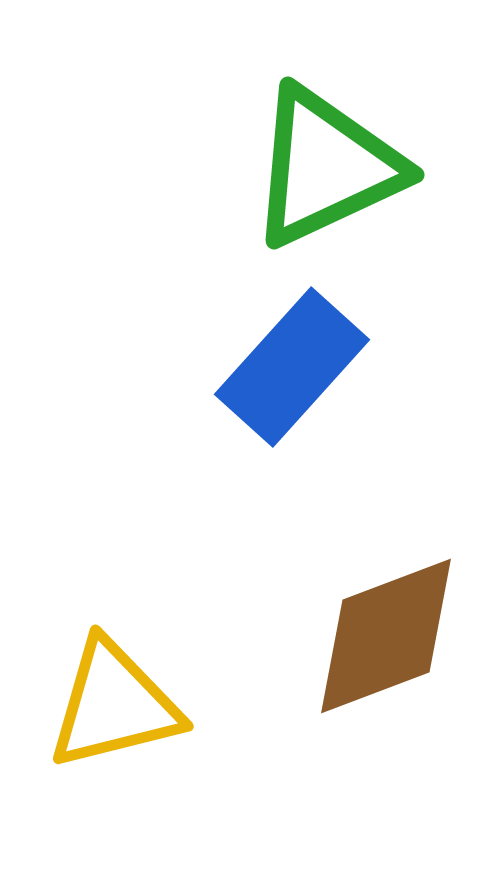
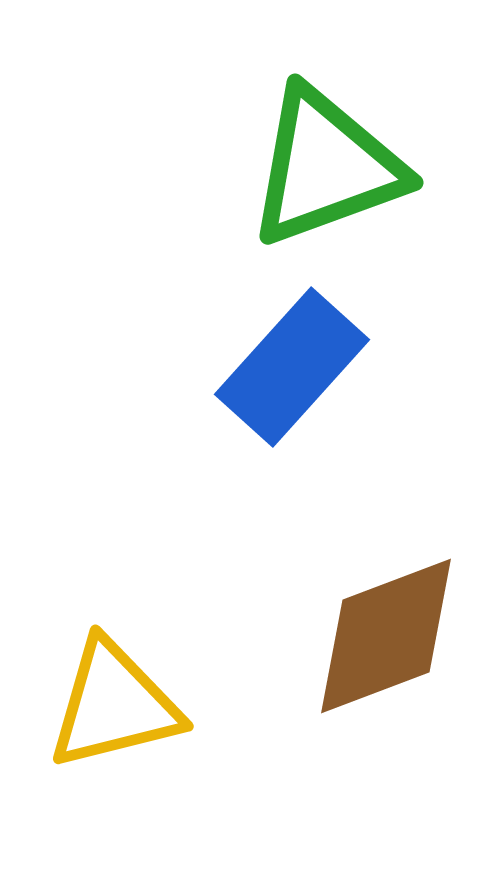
green triangle: rotated 5 degrees clockwise
